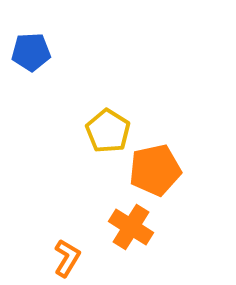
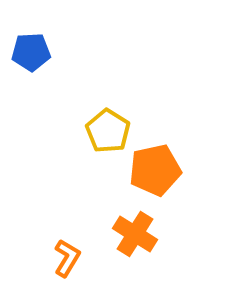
orange cross: moved 4 px right, 7 px down
